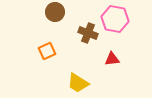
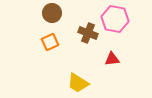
brown circle: moved 3 px left, 1 px down
orange square: moved 3 px right, 9 px up
